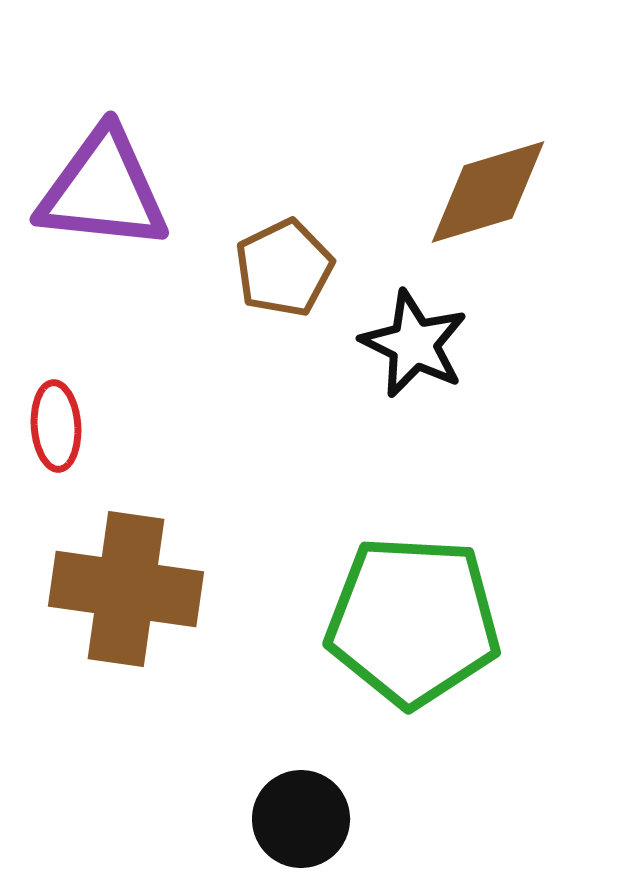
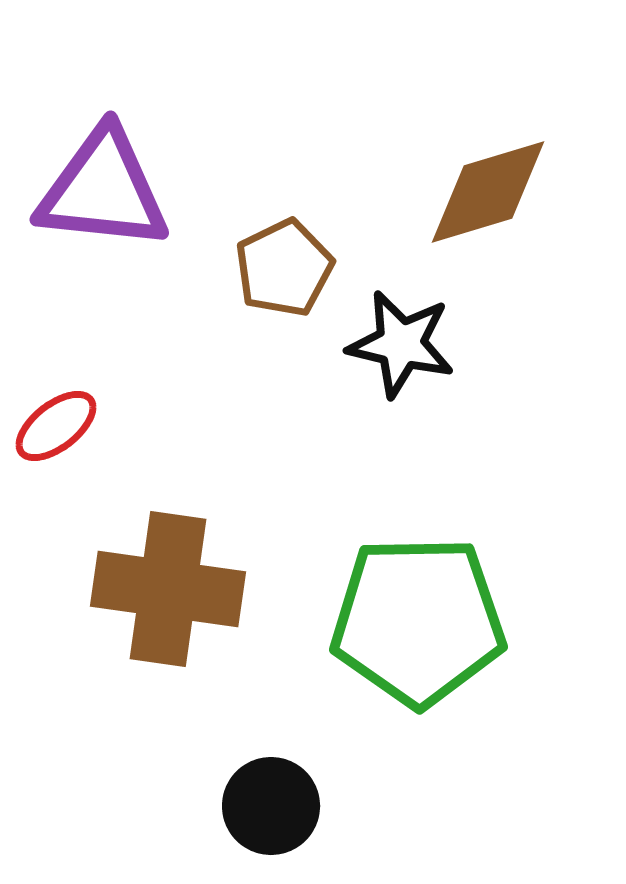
black star: moved 13 px left; rotated 13 degrees counterclockwise
red ellipse: rotated 56 degrees clockwise
brown cross: moved 42 px right
green pentagon: moved 5 px right; rotated 4 degrees counterclockwise
black circle: moved 30 px left, 13 px up
